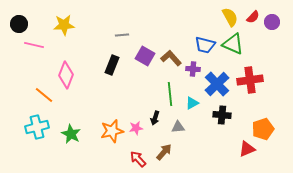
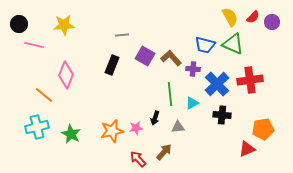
orange pentagon: rotated 10 degrees clockwise
